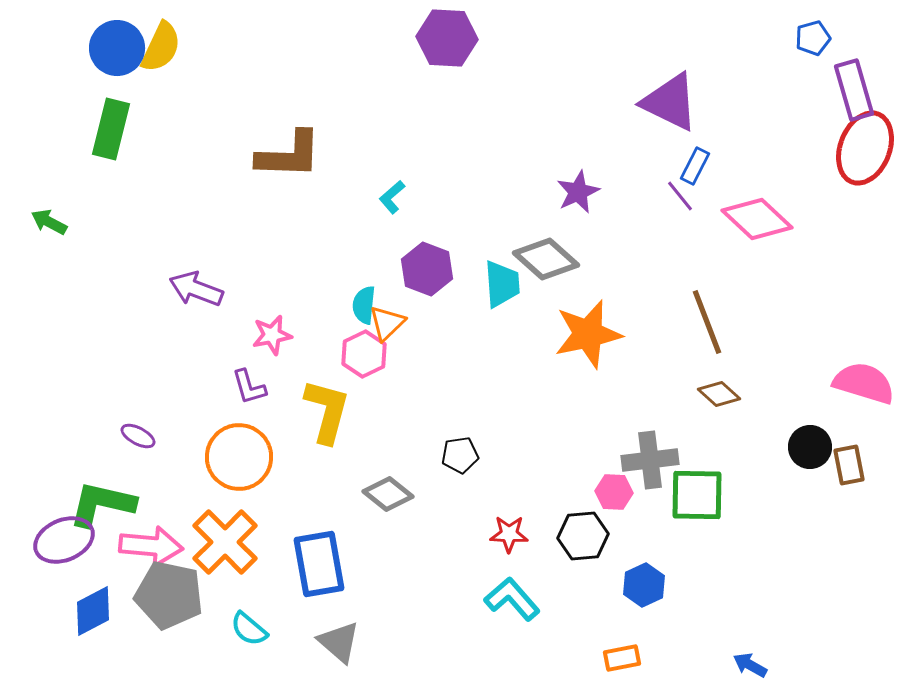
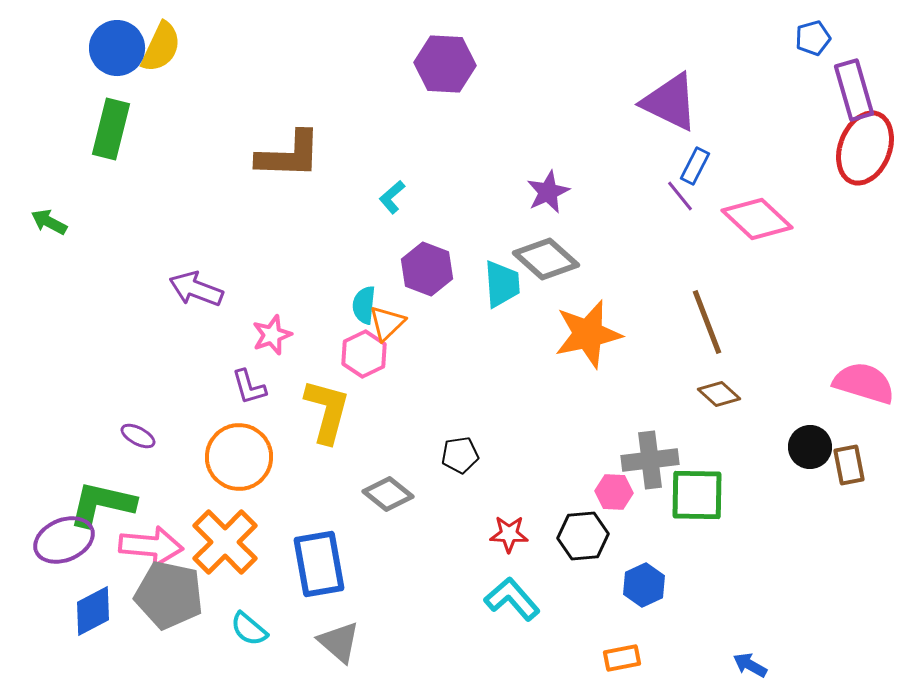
purple hexagon at (447, 38): moved 2 px left, 26 px down
purple star at (578, 192): moved 30 px left
pink star at (272, 335): rotated 9 degrees counterclockwise
